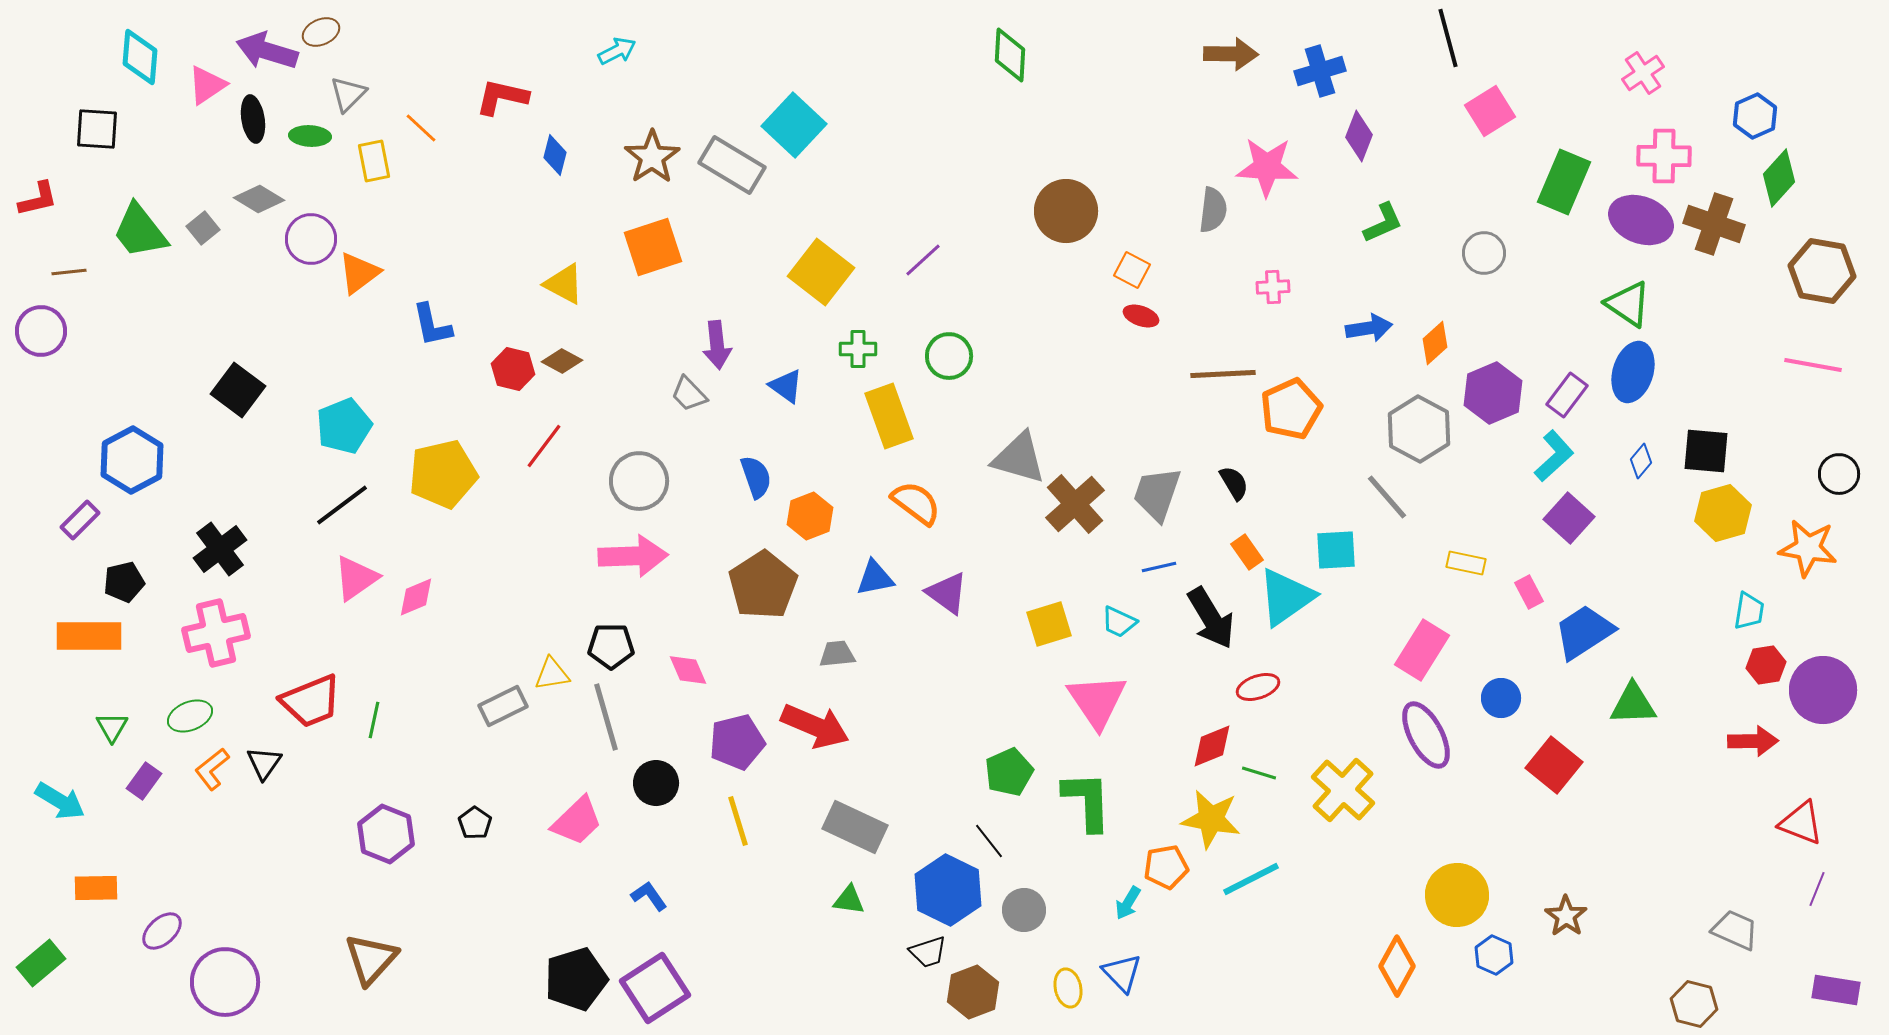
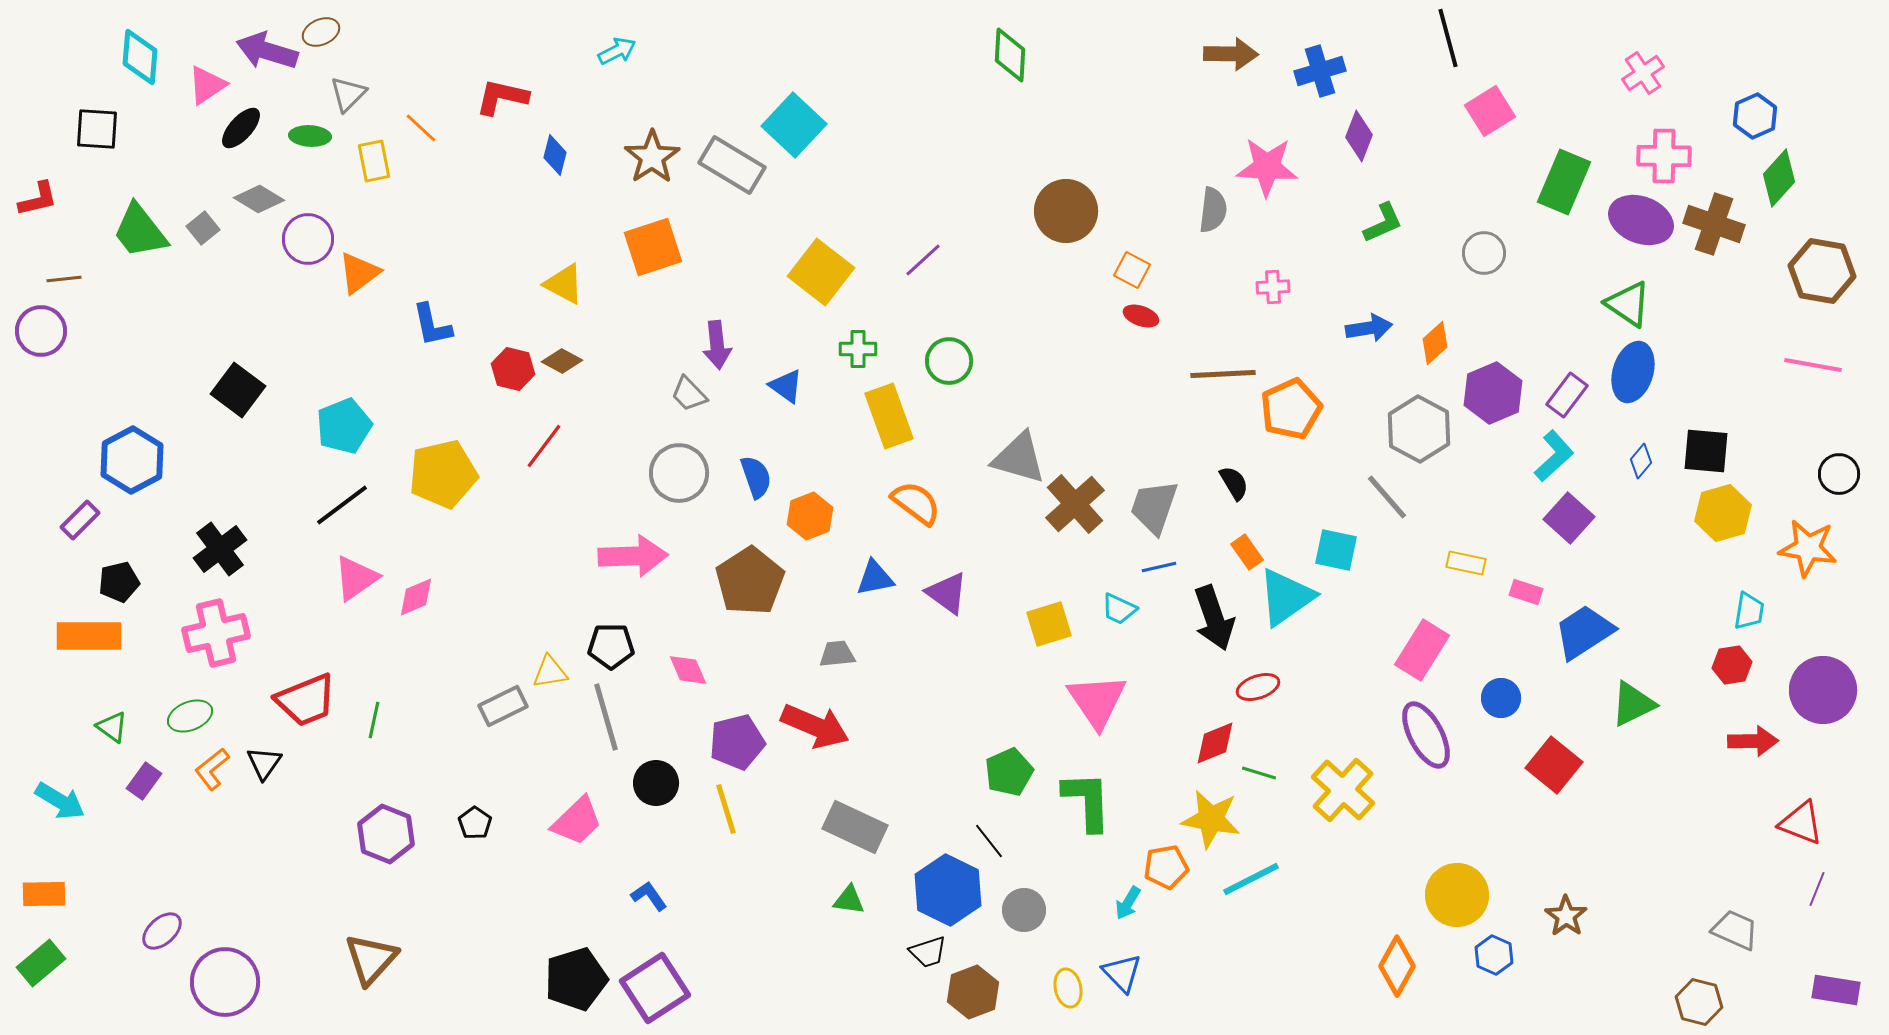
black ellipse at (253, 119): moved 12 px left, 9 px down; rotated 51 degrees clockwise
purple circle at (311, 239): moved 3 px left
brown line at (69, 272): moved 5 px left, 7 px down
green circle at (949, 356): moved 5 px down
gray circle at (639, 481): moved 40 px right, 8 px up
gray trapezoid at (1157, 494): moved 3 px left, 13 px down
cyan square at (1336, 550): rotated 15 degrees clockwise
black pentagon at (124, 582): moved 5 px left
brown pentagon at (763, 585): moved 13 px left, 4 px up
pink rectangle at (1529, 592): moved 3 px left; rotated 44 degrees counterclockwise
black arrow at (1211, 618): moved 3 px right; rotated 12 degrees clockwise
cyan trapezoid at (1119, 622): moved 13 px up
red hexagon at (1766, 665): moved 34 px left
yellow triangle at (552, 674): moved 2 px left, 2 px up
red trapezoid at (311, 701): moved 5 px left, 1 px up
green triangle at (1633, 704): rotated 24 degrees counterclockwise
green triangle at (112, 727): rotated 24 degrees counterclockwise
red diamond at (1212, 746): moved 3 px right, 3 px up
yellow line at (738, 821): moved 12 px left, 12 px up
orange rectangle at (96, 888): moved 52 px left, 6 px down
brown hexagon at (1694, 1004): moved 5 px right, 2 px up
